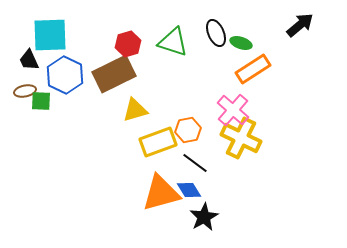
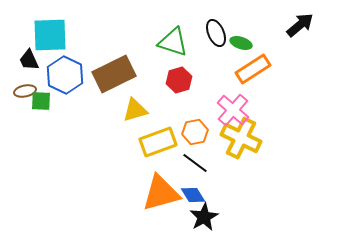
red hexagon: moved 51 px right, 36 px down
orange hexagon: moved 7 px right, 2 px down
blue diamond: moved 4 px right, 5 px down
